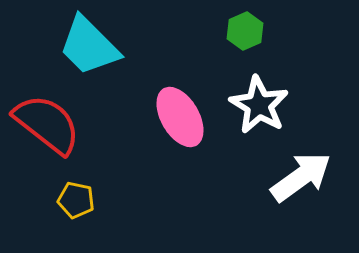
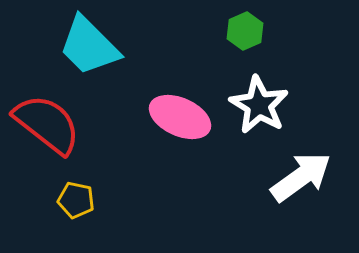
pink ellipse: rotated 36 degrees counterclockwise
